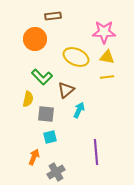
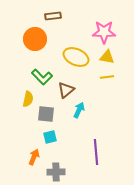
gray cross: rotated 30 degrees clockwise
